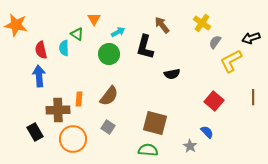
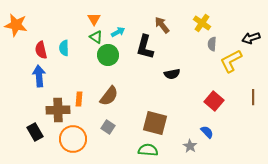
green triangle: moved 19 px right, 3 px down
gray semicircle: moved 3 px left, 2 px down; rotated 32 degrees counterclockwise
green circle: moved 1 px left, 1 px down
